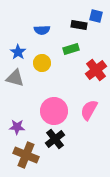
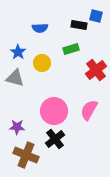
blue semicircle: moved 2 px left, 2 px up
